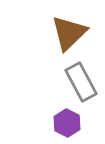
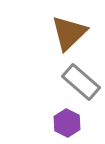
gray rectangle: rotated 21 degrees counterclockwise
